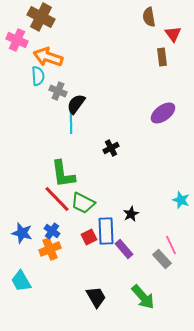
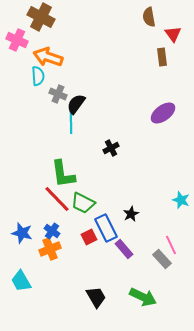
gray cross: moved 3 px down
blue rectangle: moved 3 px up; rotated 24 degrees counterclockwise
green arrow: rotated 24 degrees counterclockwise
